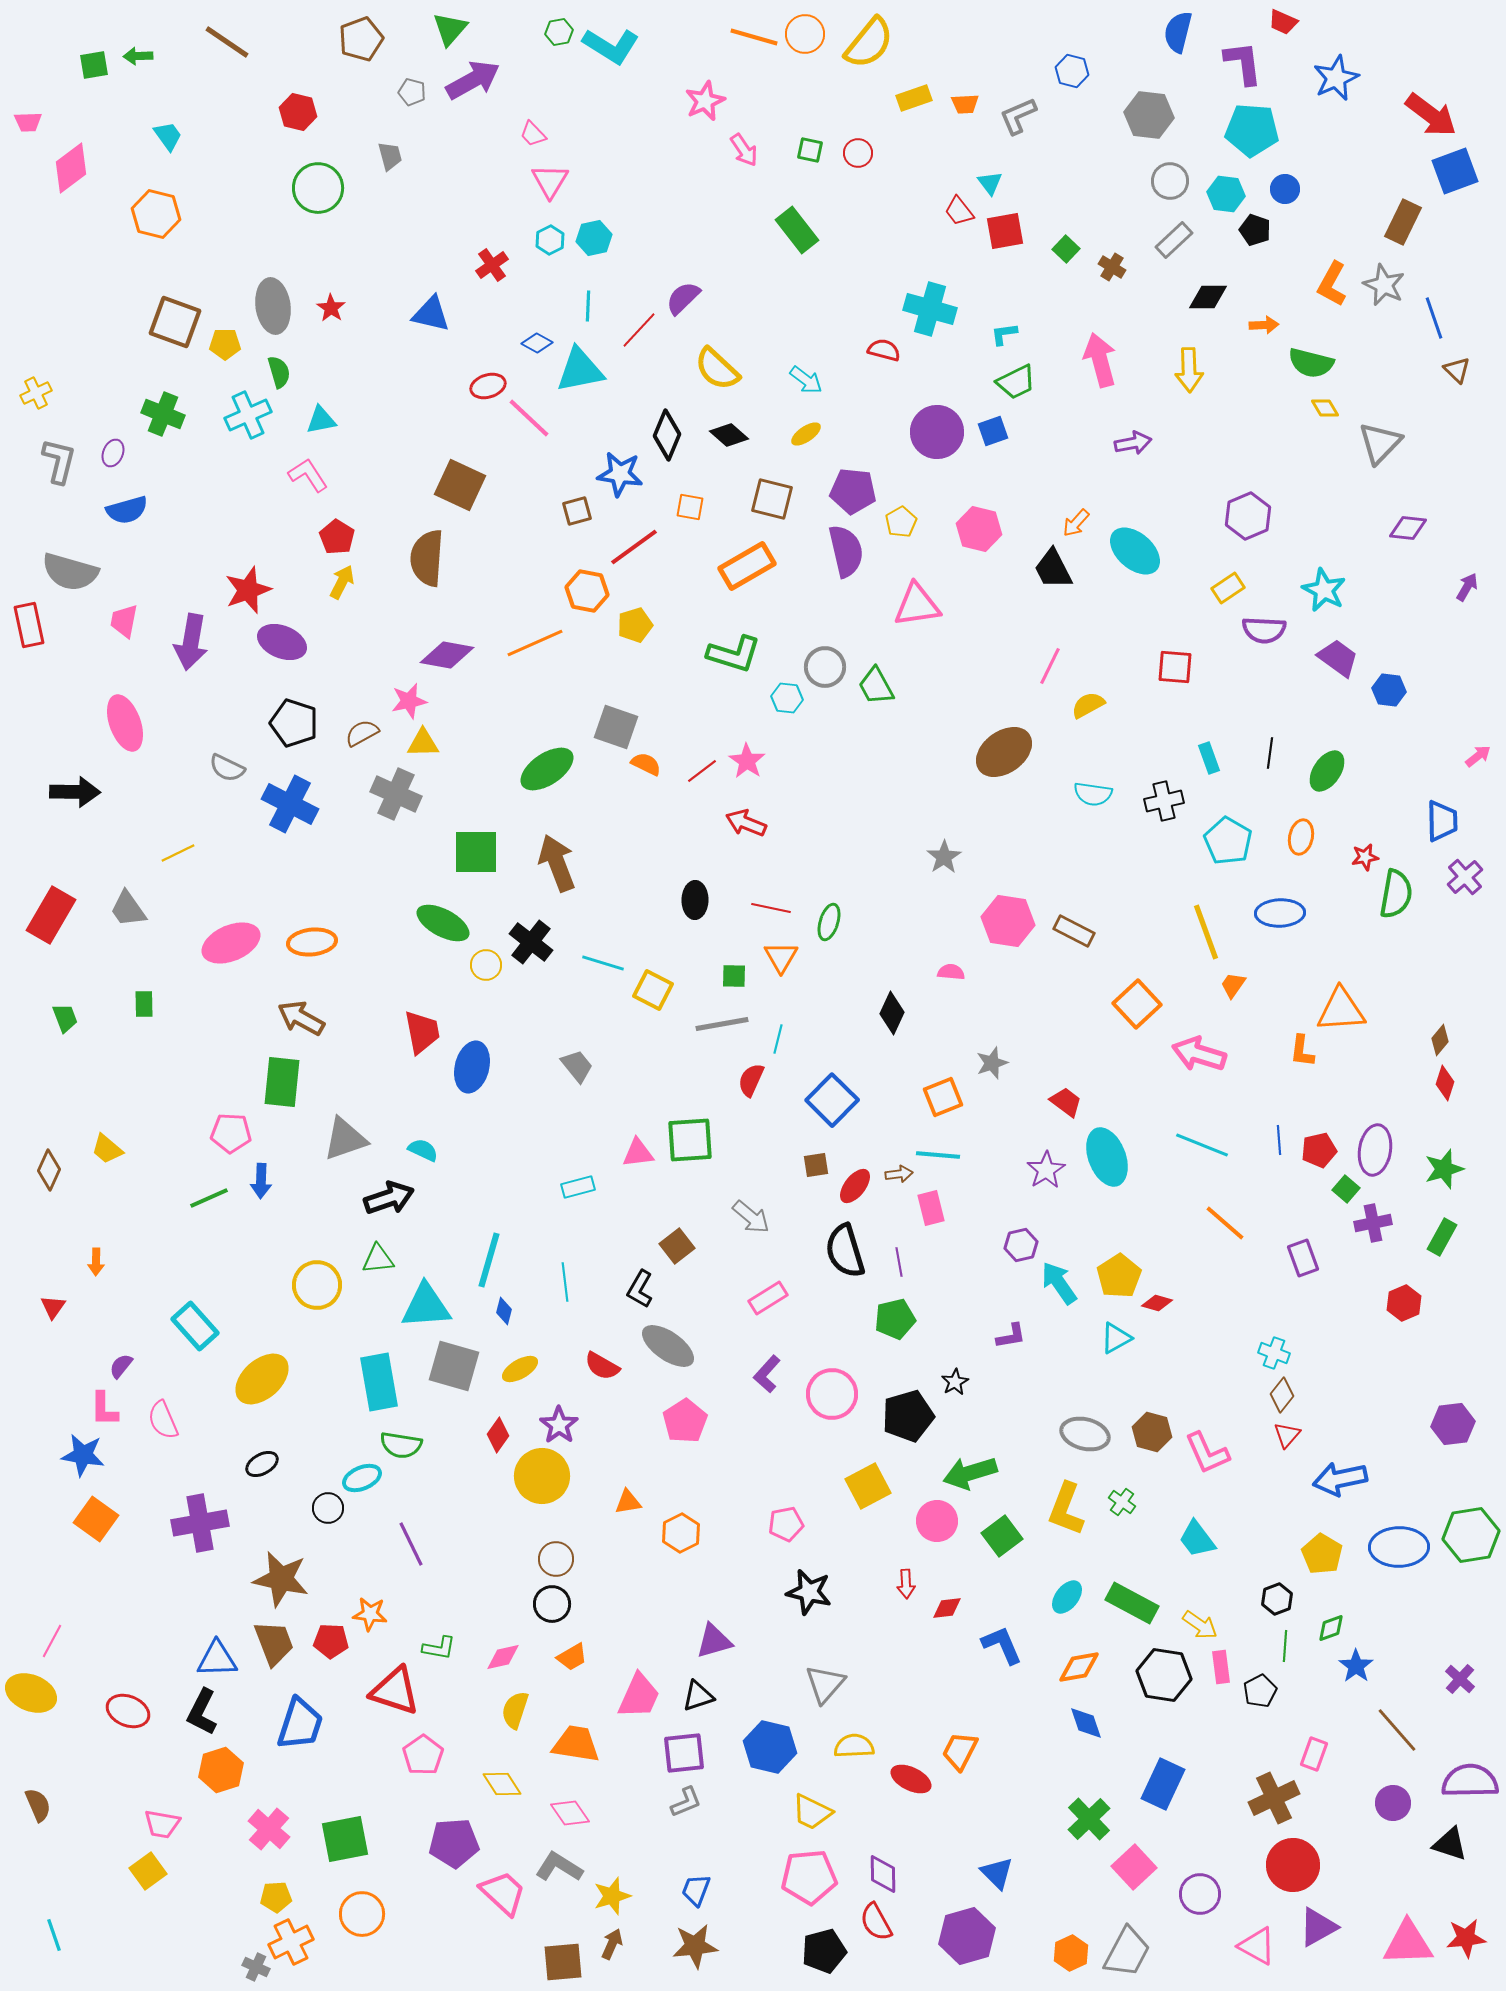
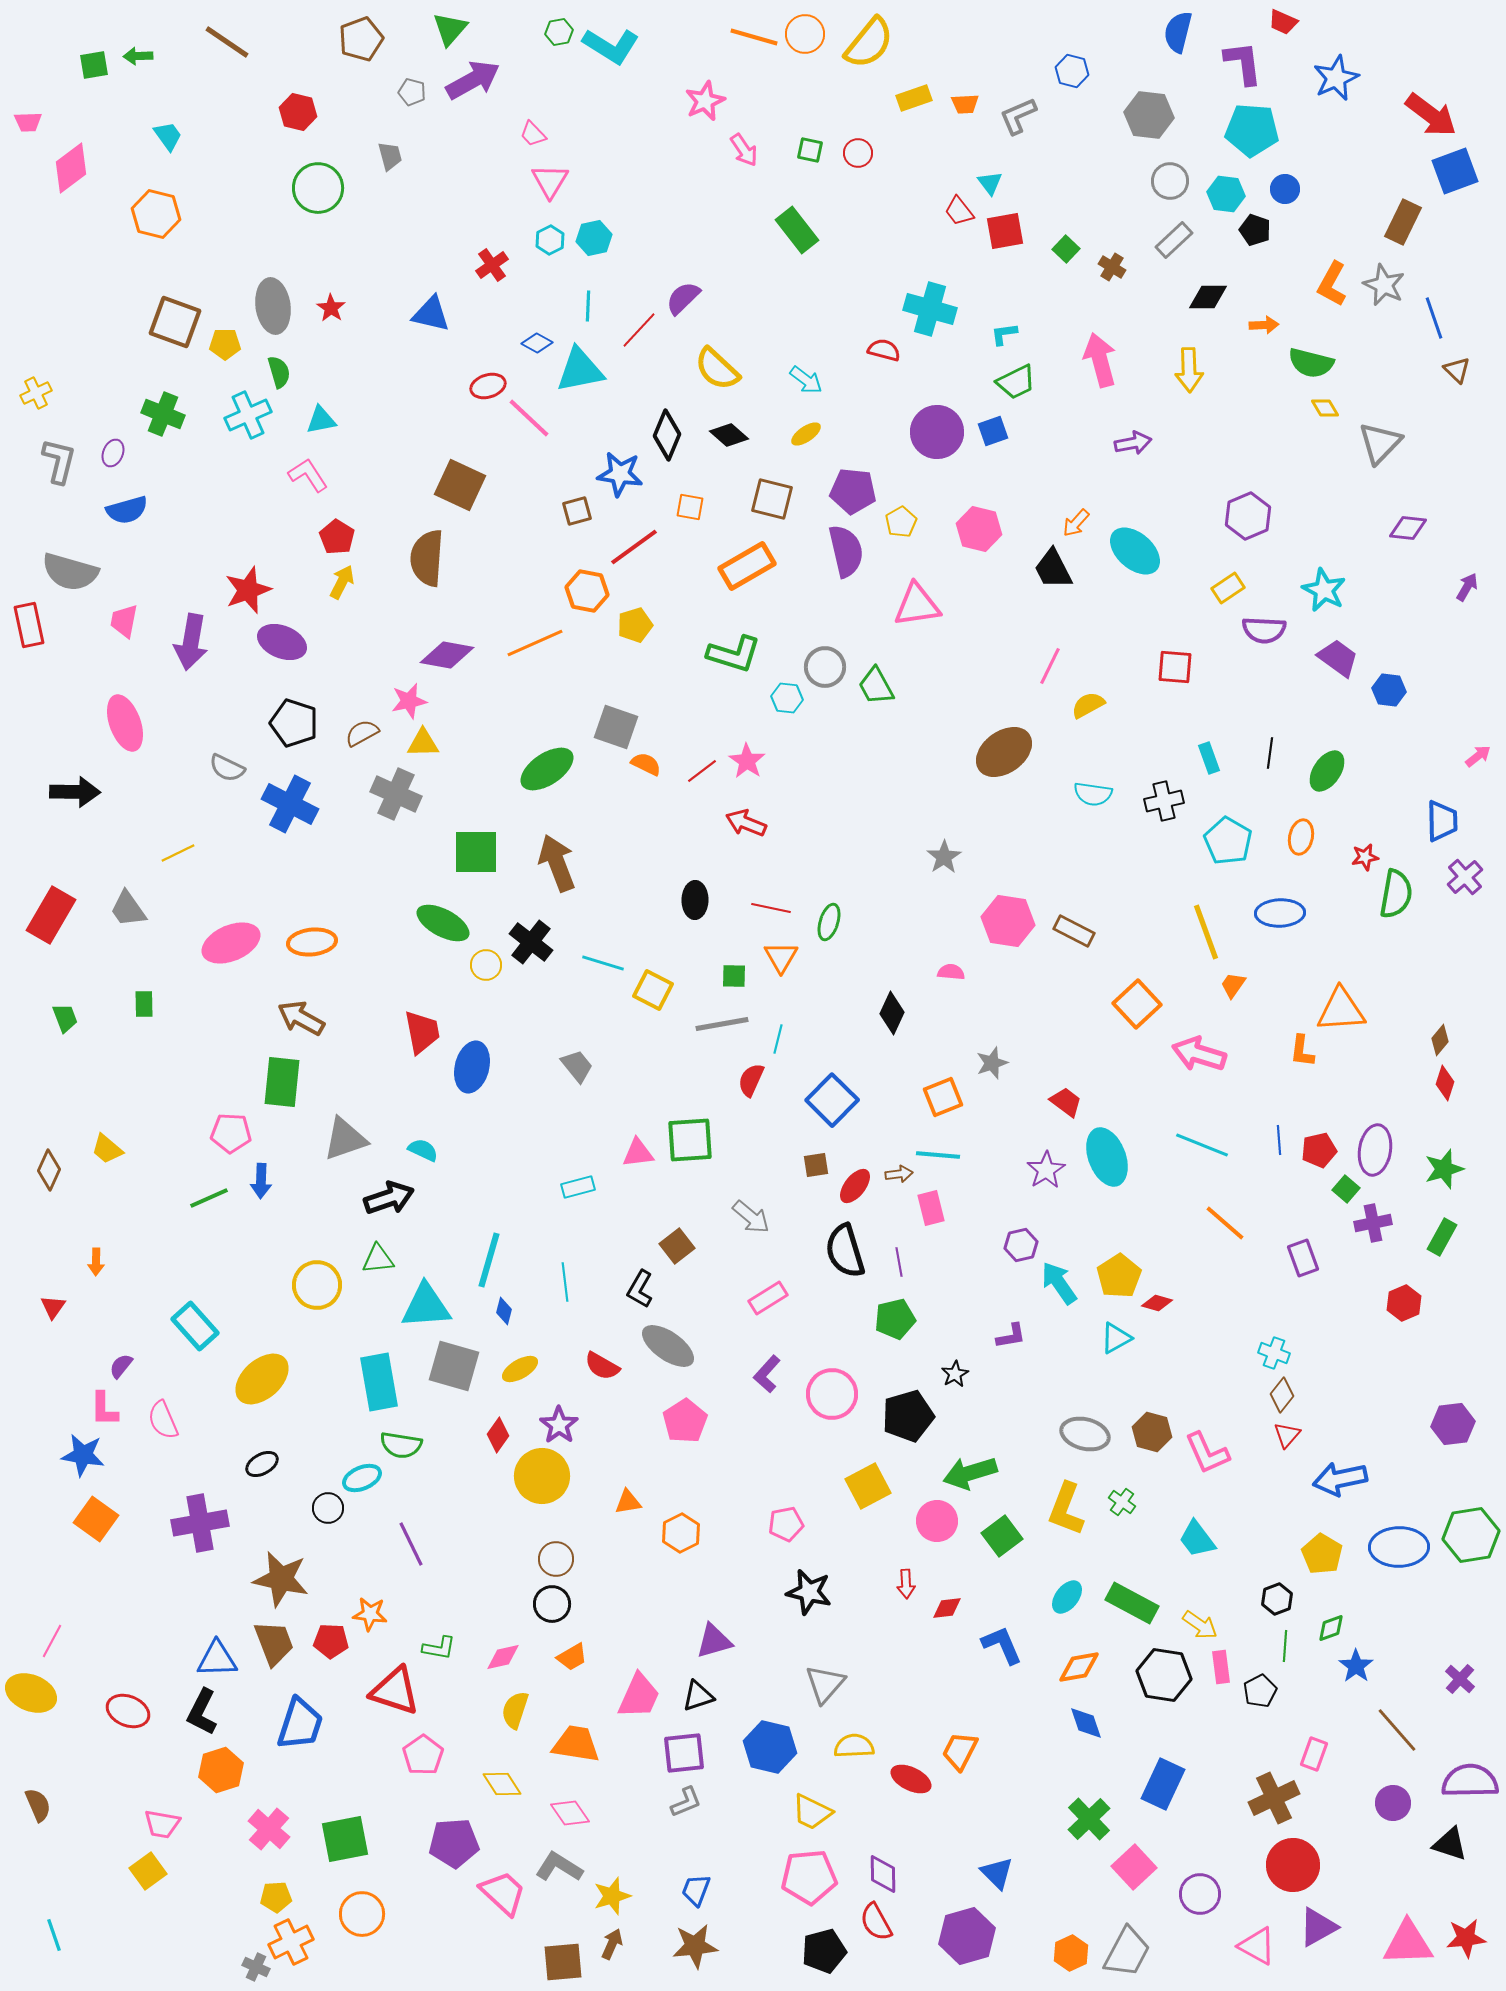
black star at (955, 1382): moved 8 px up
